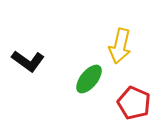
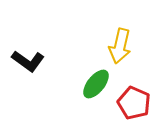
green ellipse: moved 7 px right, 5 px down
